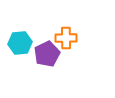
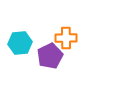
purple pentagon: moved 3 px right, 2 px down
